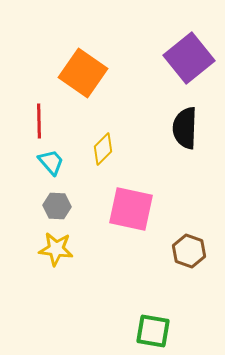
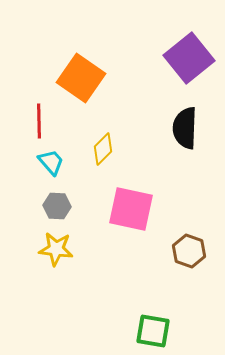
orange square: moved 2 px left, 5 px down
